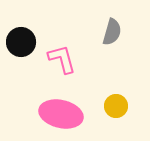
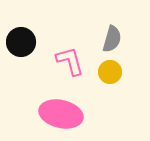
gray semicircle: moved 7 px down
pink L-shape: moved 8 px right, 2 px down
yellow circle: moved 6 px left, 34 px up
